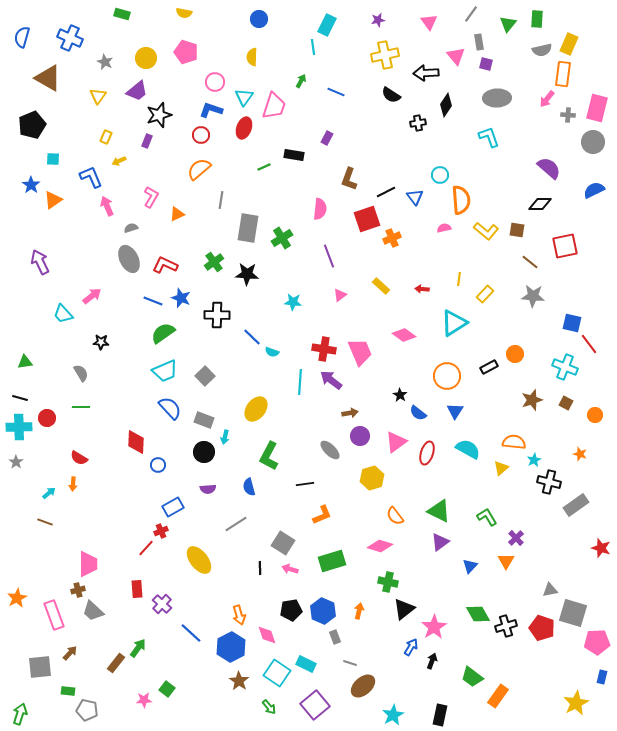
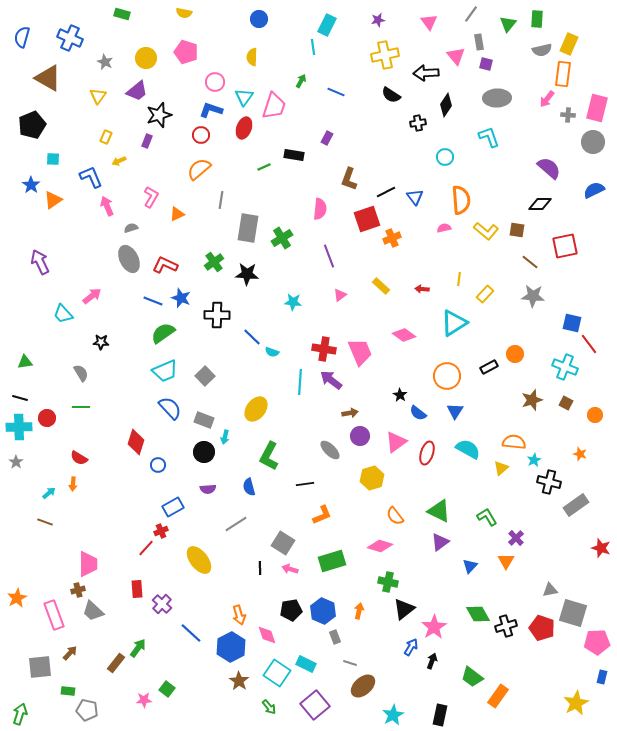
cyan circle at (440, 175): moved 5 px right, 18 px up
red diamond at (136, 442): rotated 15 degrees clockwise
